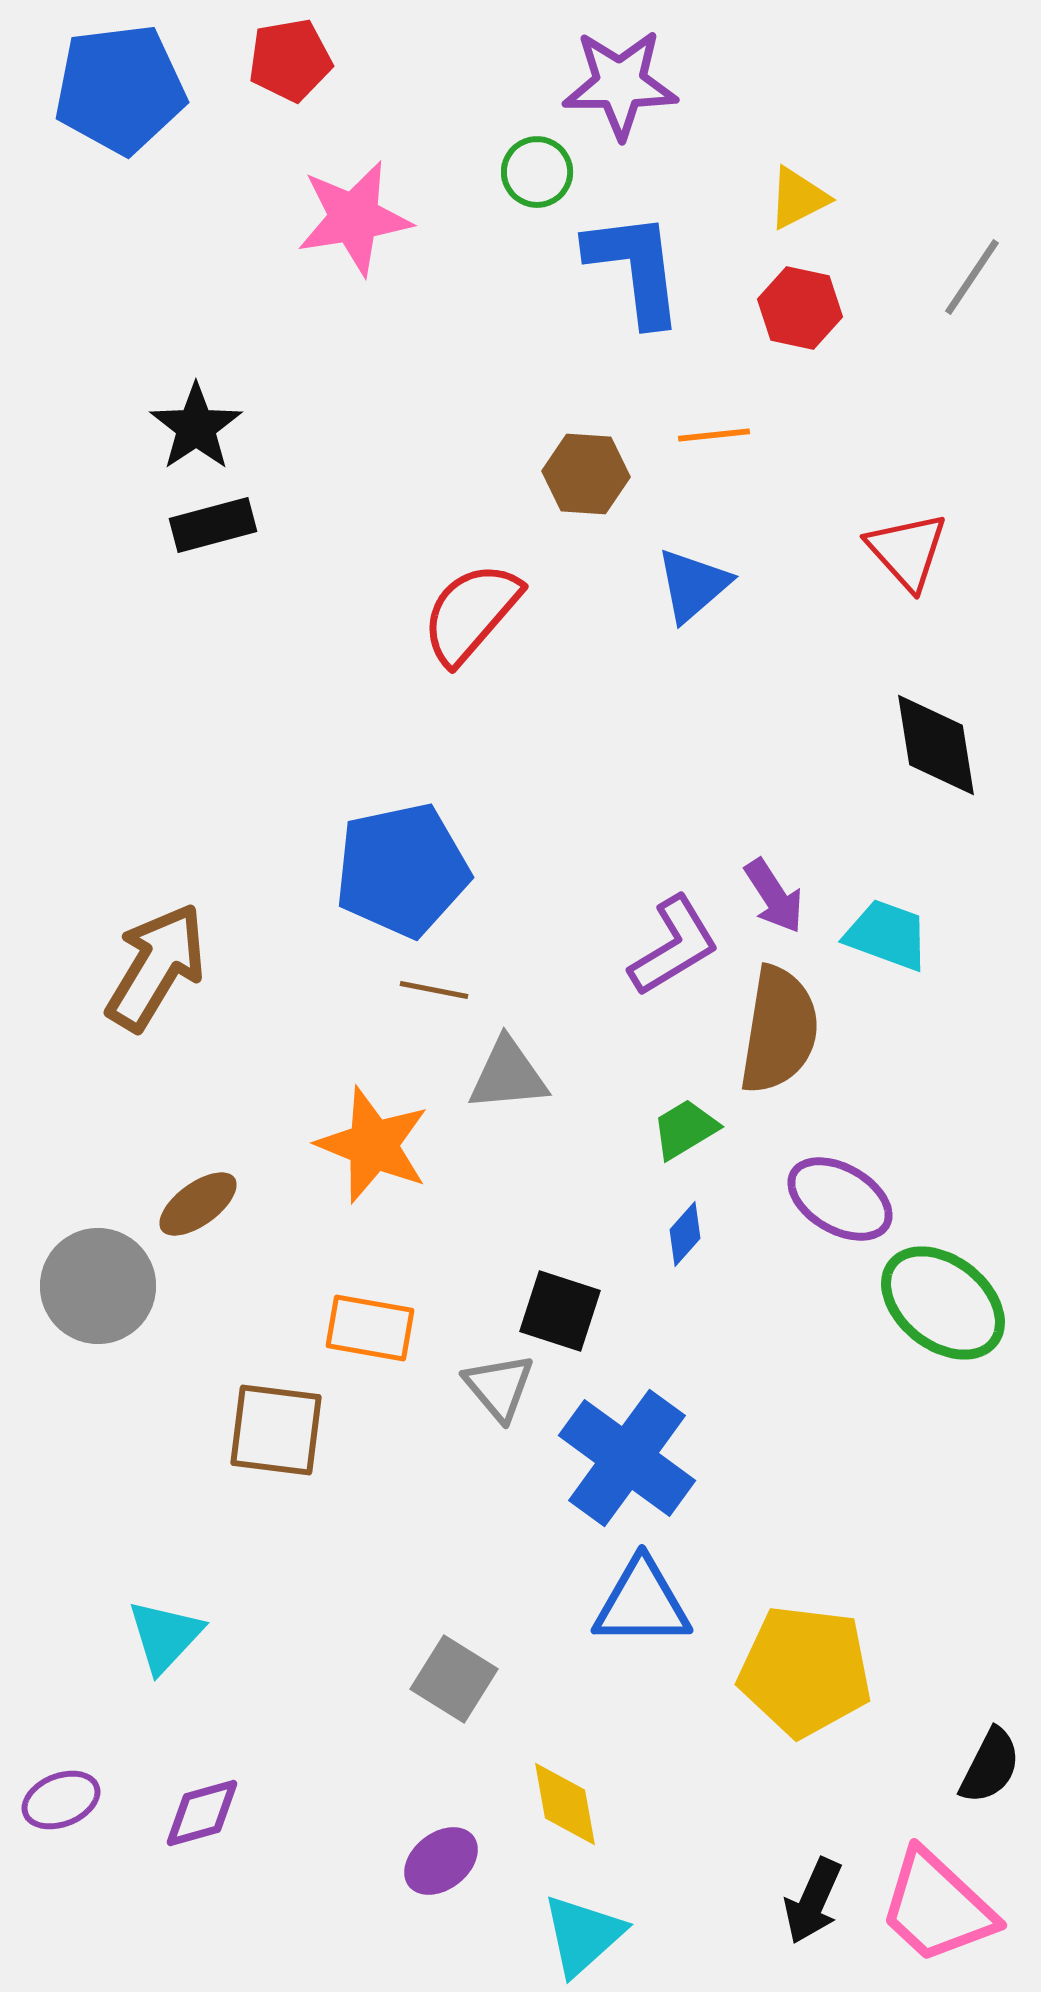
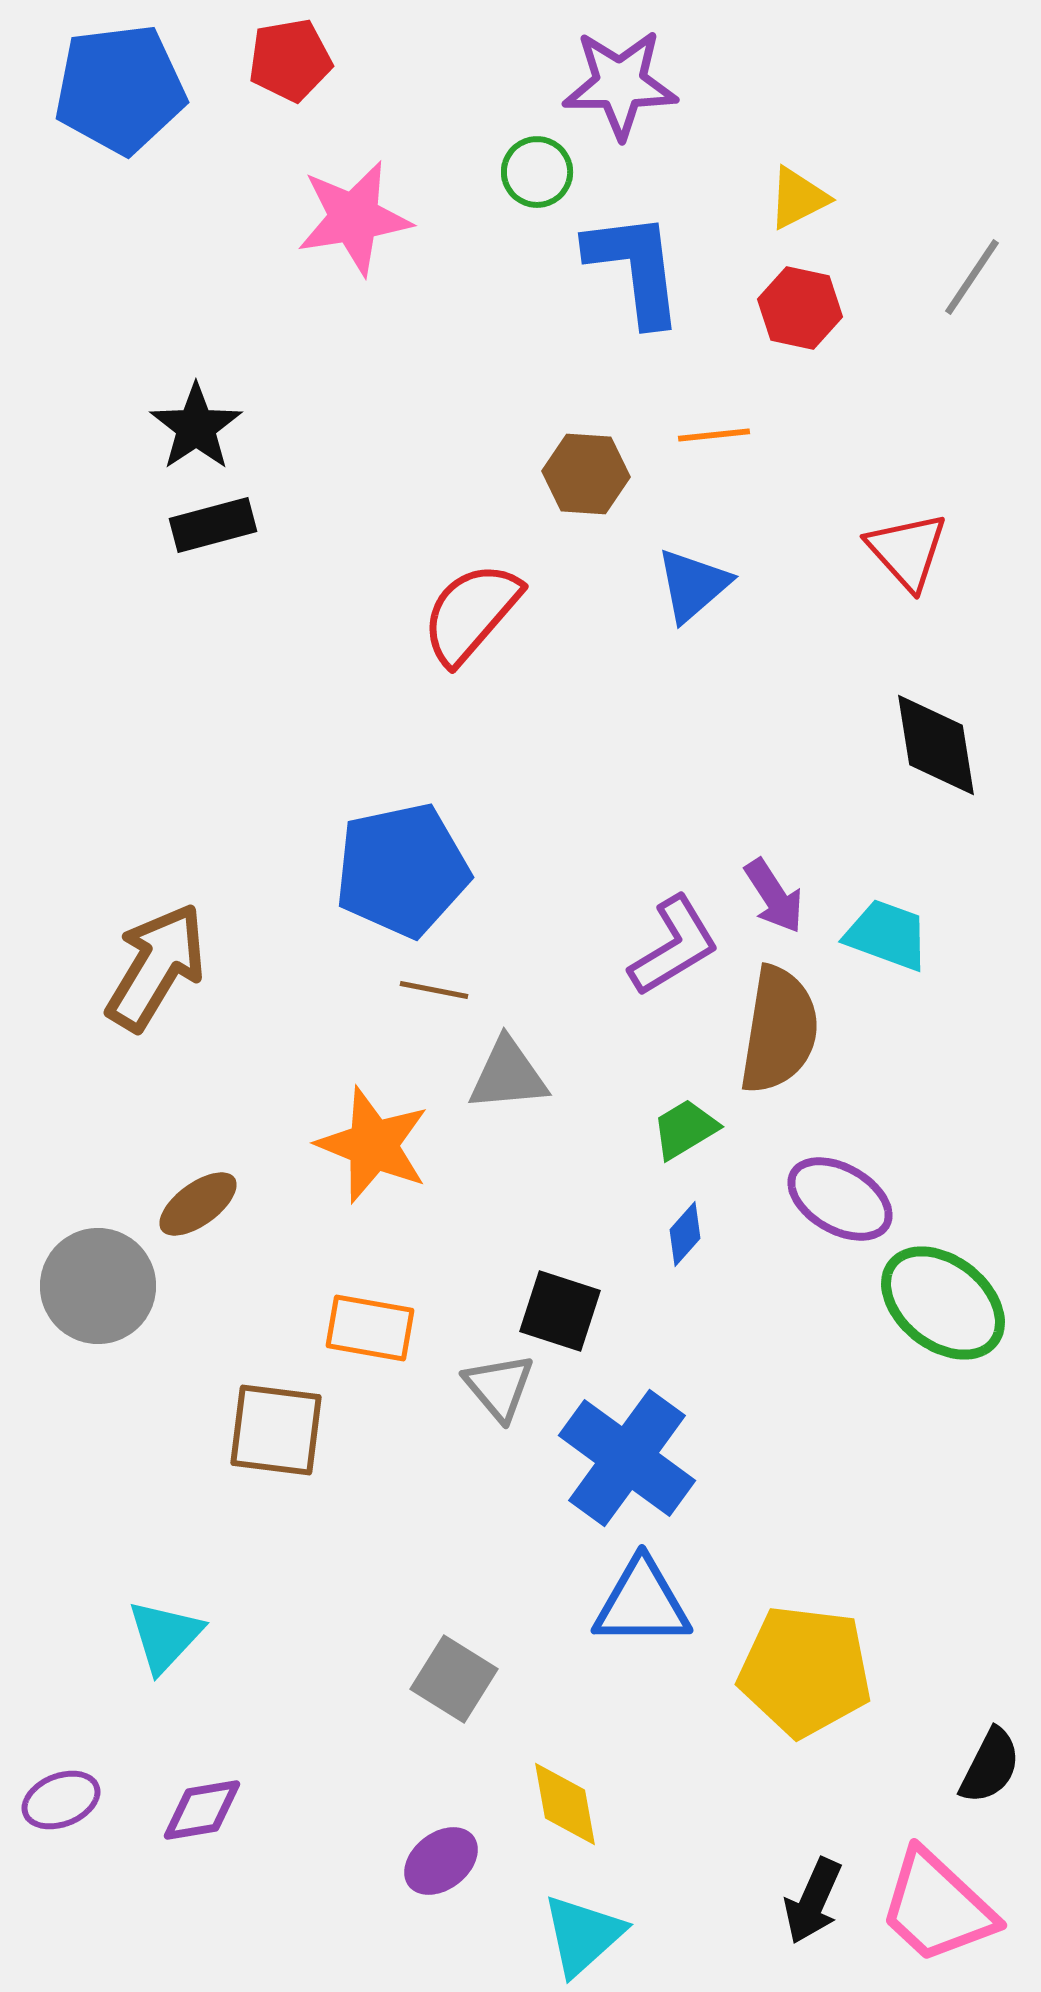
purple diamond at (202, 1813): moved 3 px up; rotated 6 degrees clockwise
